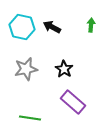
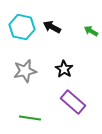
green arrow: moved 6 px down; rotated 64 degrees counterclockwise
gray star: moved 1 px left, 2 px down
